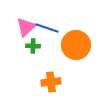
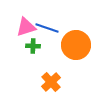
pink triangle: rotated 25 degrees clockwise
orange cross: rotated 36 degrees counterclockwise
